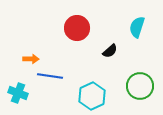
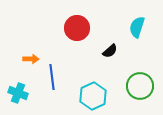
blue line: moved 2 px right, 1 px down; rotated 75 degrees clockwise
cyan hexagon: moved 1 px right
